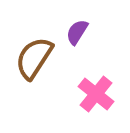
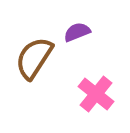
purple semicircle: rotated 36 degrees clockwise
